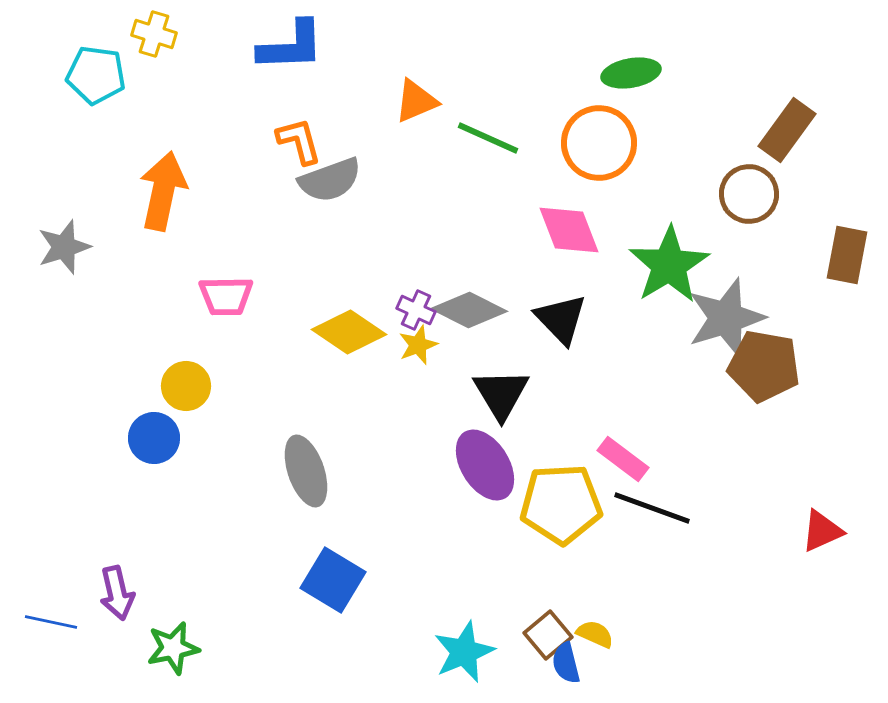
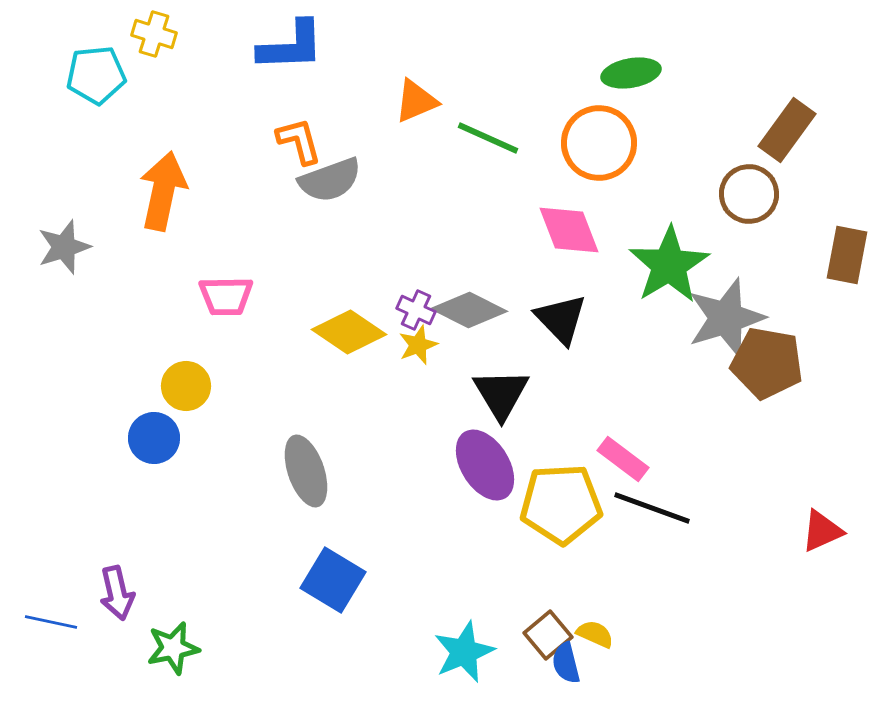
cyan pentagon at (96, 75): rotated 14 degrees counterclockwise
brown pentagon at (764, 366): moved 3 px right, 3 px up
